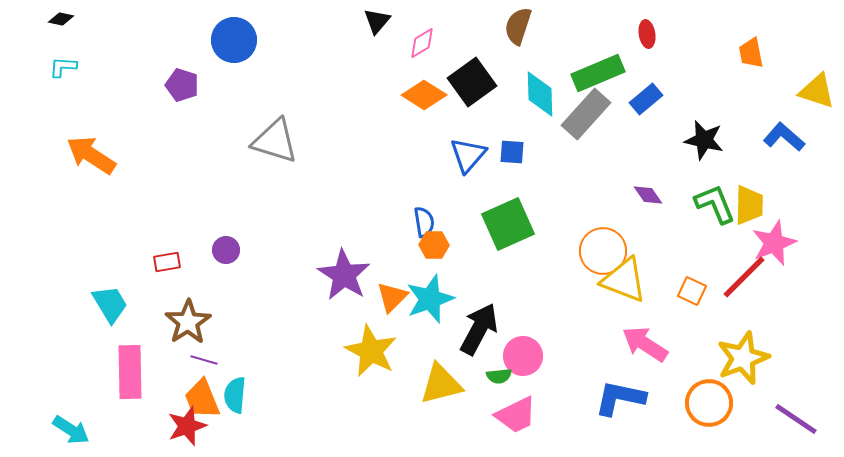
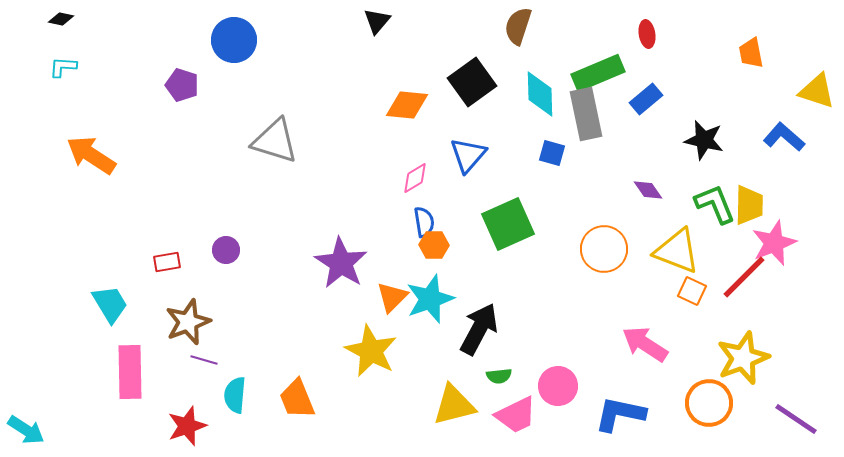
pink diamond at (422, 43): moved 7 px left, 135 px down
orange diamond at (424, 95): moved 17 px left, 10 px down; rotated 27 degrees counterclockwise
gray rectangle at (586, 114): rotated 54 degrees counterclockwise
blue square at (512, 152): moved 40 px right, 1 px down; rotated 12 degrees clockwise
purple diamond at (648, 195): moved 5 px up
orange circle at (603, 251): moved 1 px right, 2 px up
purple star at (344, 275): moved 3 px left, 12 px up
yellow triangle at (624, 280): moved 53 px right, 29 px up
brown star at (188, 322): rotated 12 degrees clockwise
pink circle at (523, 356): moved 35 px right, 30 px down
yellow triangle at (441, 384): moved 13 px right, 21 px down
blue L-shape at (620, 398): moved 16 px down
orange trapezoid at (202, 399): moved 95 px right
cyan arrow at (71, 430): moved 45 px left
